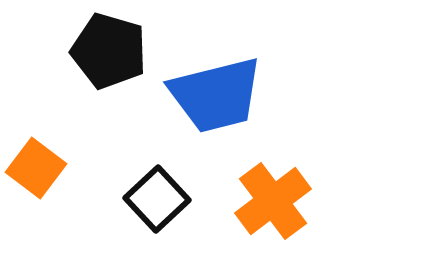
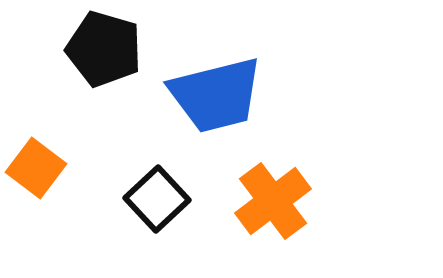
black pentagon: moved 5 px left, 2 px up
